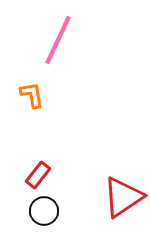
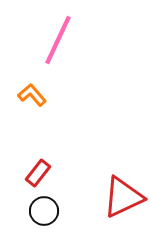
orange L-shape: rotated 32 degrees counterclockwise
red rectangle: moved 2 px up
red triangle: rotated 9 degrees clockwise
